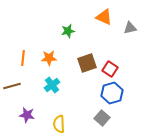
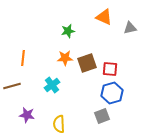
orange star: moved 16 px right
red square: rotated 28 degrees counterclockwise
gray square: moved 2 px up; rotated 28 degrees clockwise
